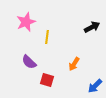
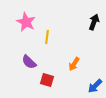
pink star: rotated 24 degrees counterclockwise
black arrow: moved 2 px right, 5 px up; rotated 42 degrees counterclockwise
